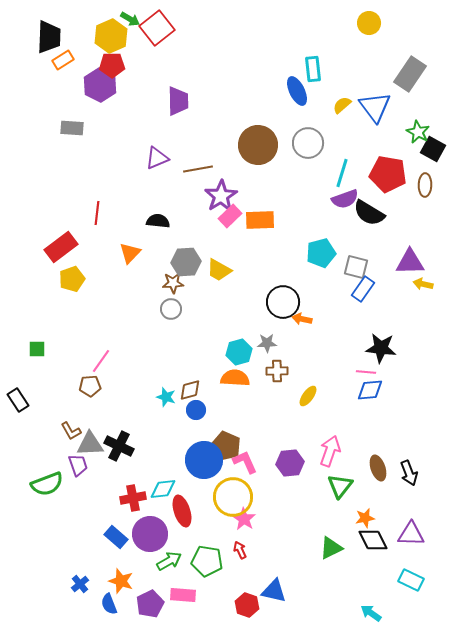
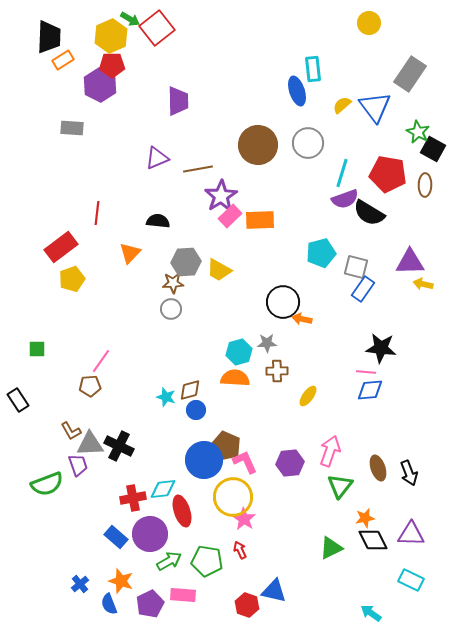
blue ellipse at (297, 91): rotated 8 degrees clockwise
